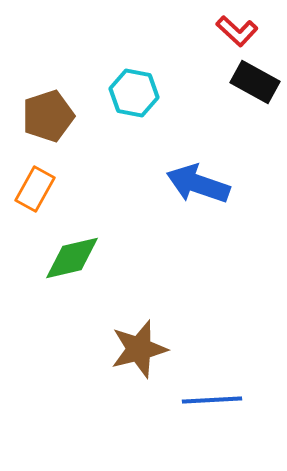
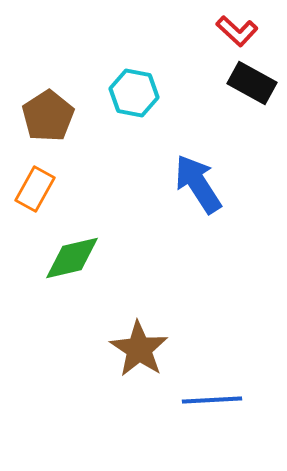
black rectangle: moved 3 px left, 1 px down
brown pentagon: rotated 15 degrees counterclockwise
blue arrow: rotated 38 degrees clockwise
brown star: rotated 24 degrees counterclockwise
